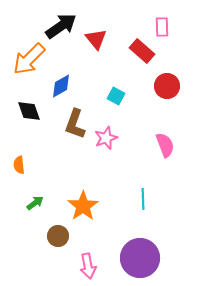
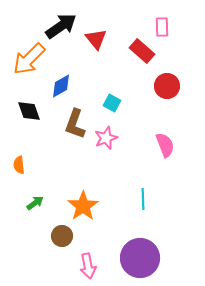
cyan square: moved 4 px left, 7 px down
brown circle: moved 4 px right
